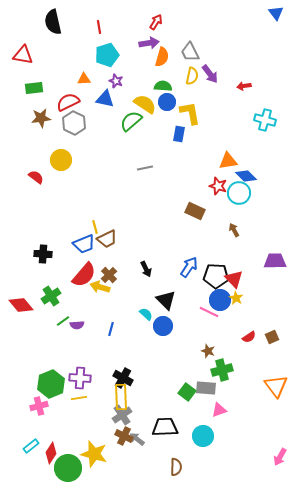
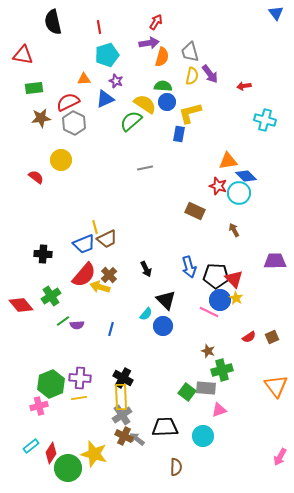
gray trapezoid at (190, 52): rotated 10 degrees clockwise
blue triangle at (105, 99): rotated 36 degrees counterclockwise
yellow L-shape at (190, 113): rotated 95 degrees counterclockwise
blue arrow at (189, 267): rotated 130 degrees clockwise
cyan semicircle at (146, 314): rotated 88 degrees clockwise
